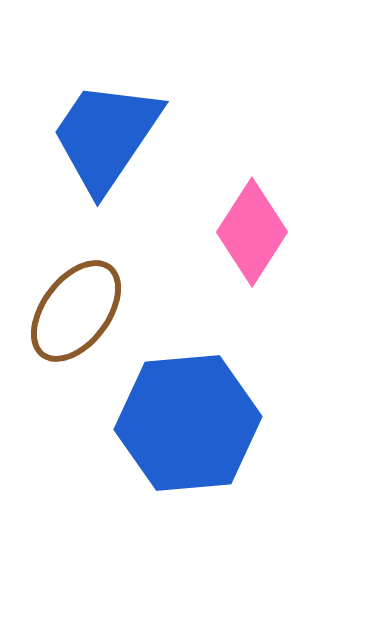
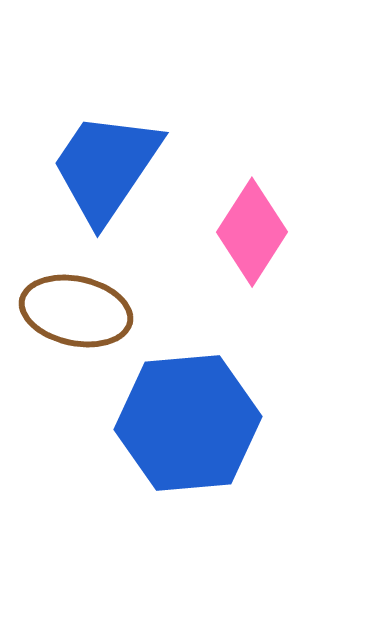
blue trapezoid: moved 31 px down
brown ellipse: rotated 65 degrees clockwise
